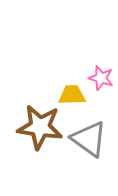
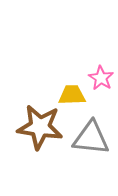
pink star: rotated 15 degrees clockwise
gray triangle: moved 2 px right, 1 px up; rotated 30 degrees counterclockwise
